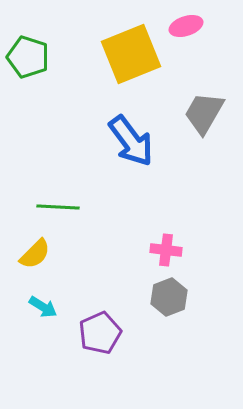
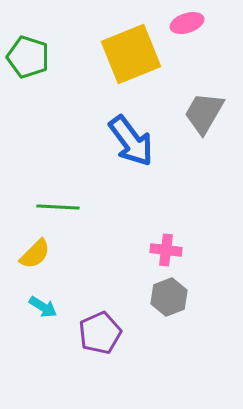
pink ellipse: moved 1 px right, 3 px up
